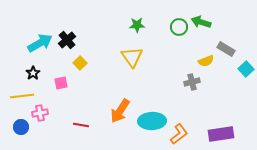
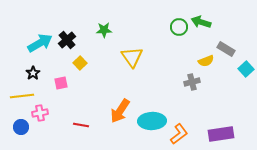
green star: moved 33 px left, 5 px down
